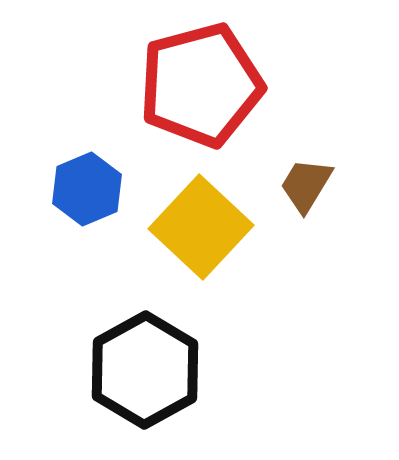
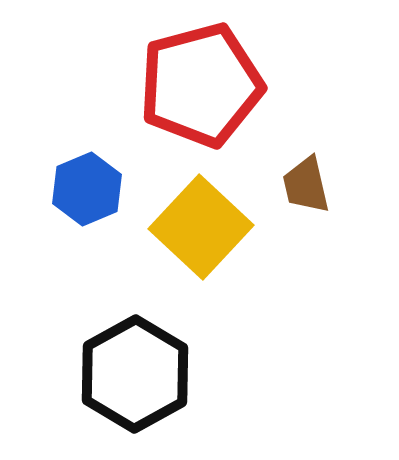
brown trapezoid: rotated 44 degrees counterclockwise
black hexagon: moved 10 px left, 4 px down
